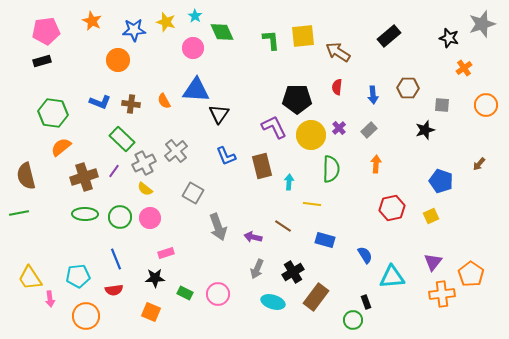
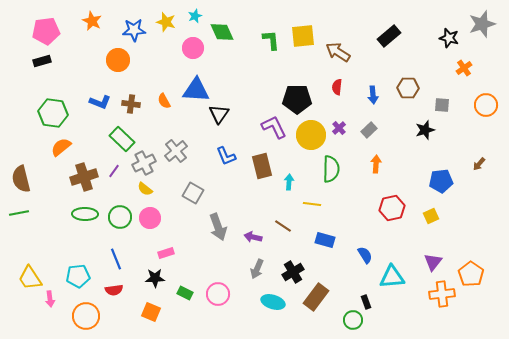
cyan star at (195, 16): rotated 16 degrees clockwise
brown semicircle at (26, 176): moved 5 px left, 3 px down
blue pentagon at (441, 181): rotated 25 degrees counterclockwise
